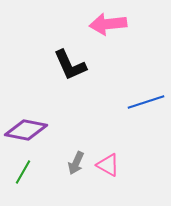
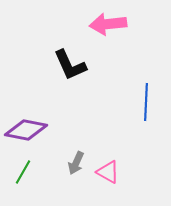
blue line: rotated 69 degrees counterclockwise
pink triangle: moved 7 px down
